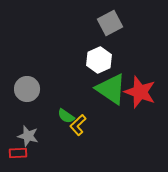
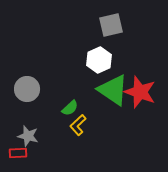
gray square: moved 1 px right, 2 px down; rotated 15 degrees clockwise
green triangle: moved 2 px right, 1 px down
green semicircle: moved 4 px right, 8 px up; rotated 78 degrees counterclockwise
